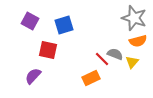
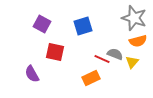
purple square: moved 12 px right, 3 px down
blue square: moved 19 px right, 1 px down
red square: moved 7 px right, 2 px down
red line: rotated 21 degrees counterclockwise
purple semicircle: moved 1 px left, 2 px up; rotated 72 degrees counterclockwise
